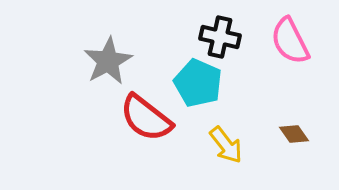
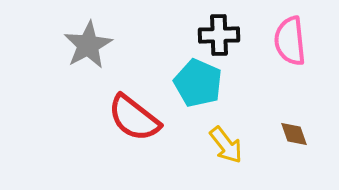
black cross: moved 1 px left, 2 px up; rotated 15 degrees counterclockwise
pink semicircle: rotated 21 degrees clockwise
gray star: moved 20 px left, 16 px up
red semicircle: moved 12 px left
brown diamond: rotated 16 degrees clockwise
